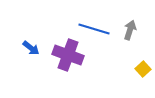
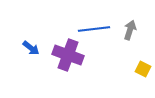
blue line: rotated 24 degrees counterclockwise
yellow square: rotated 21 degrees counterclockwise
